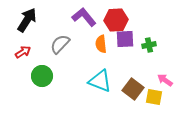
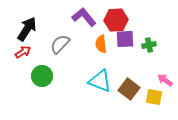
black arrow: moved 9 px down
brown square: moved 4 px left
